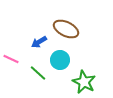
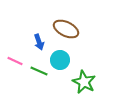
blue arrow: rotated 77 degrees counterclockwise
pink line: moved 4 px right, 2 px down
green line: moved 1 px right, 2 px up; rotated 18 degrees counterclockwise
